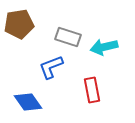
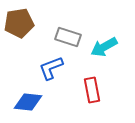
brown pentagon: moved 1 px up
cyan arrow: rotated 16 degrees counterclockwise
blue L-shape: moved 1 px down
blue diamond: rotated 48 degrees counterclockwise
